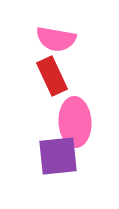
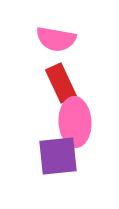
red rectangle: moved 9 px right, 7 px down
